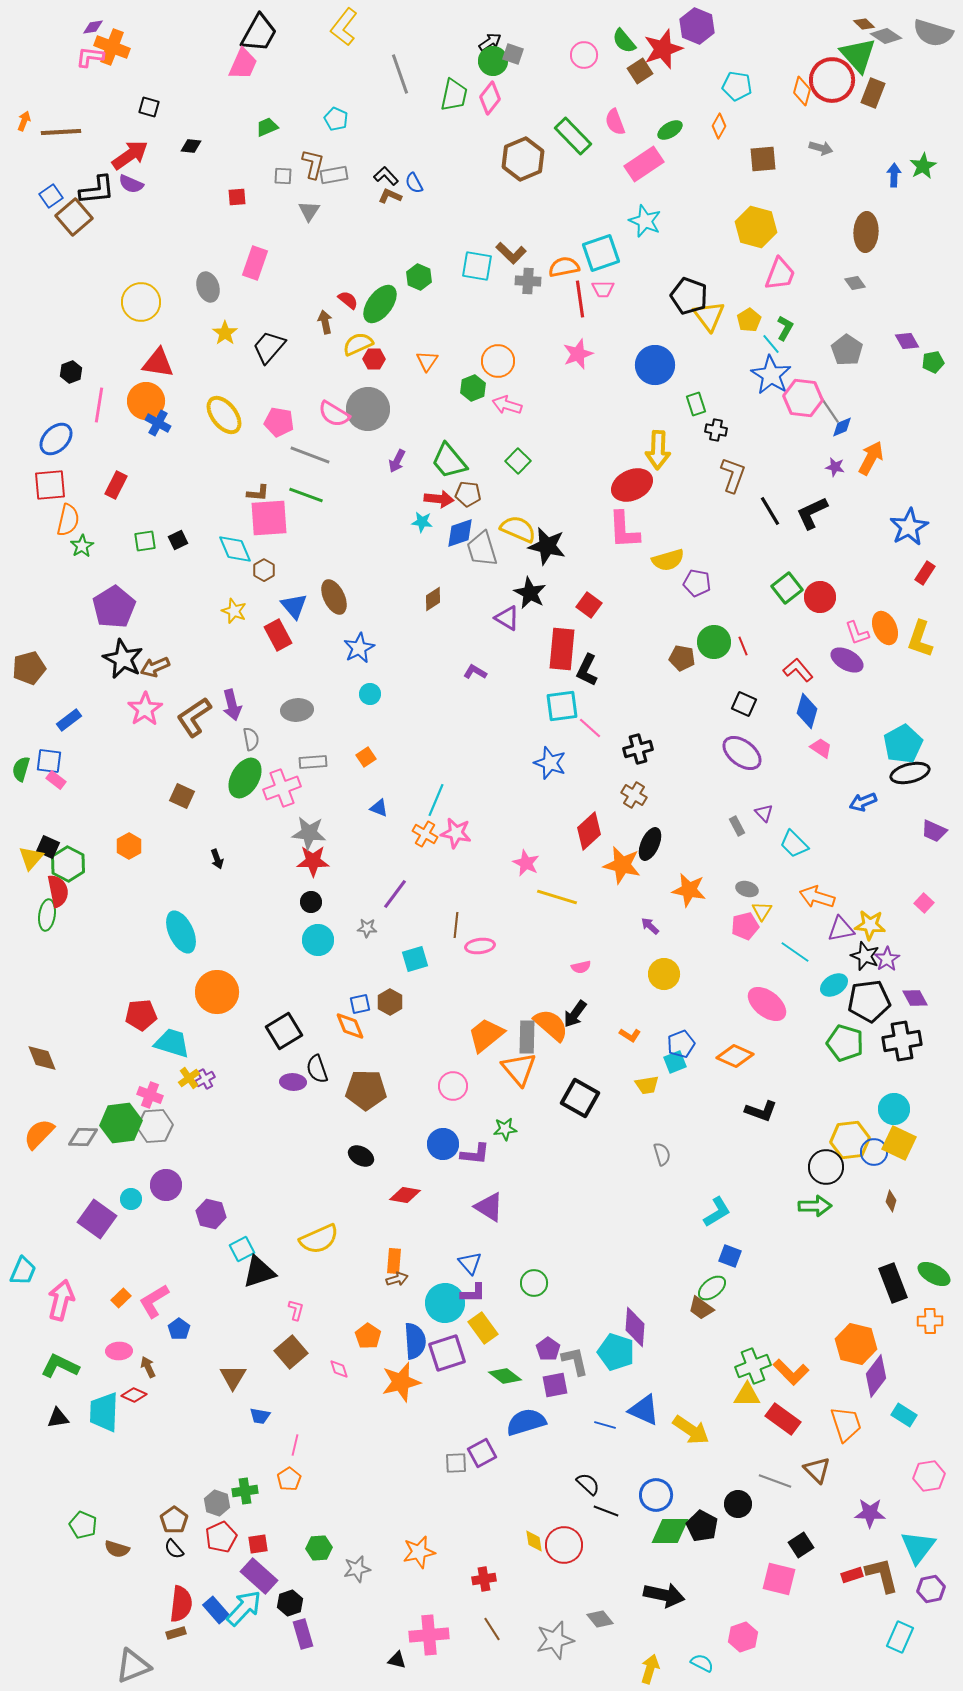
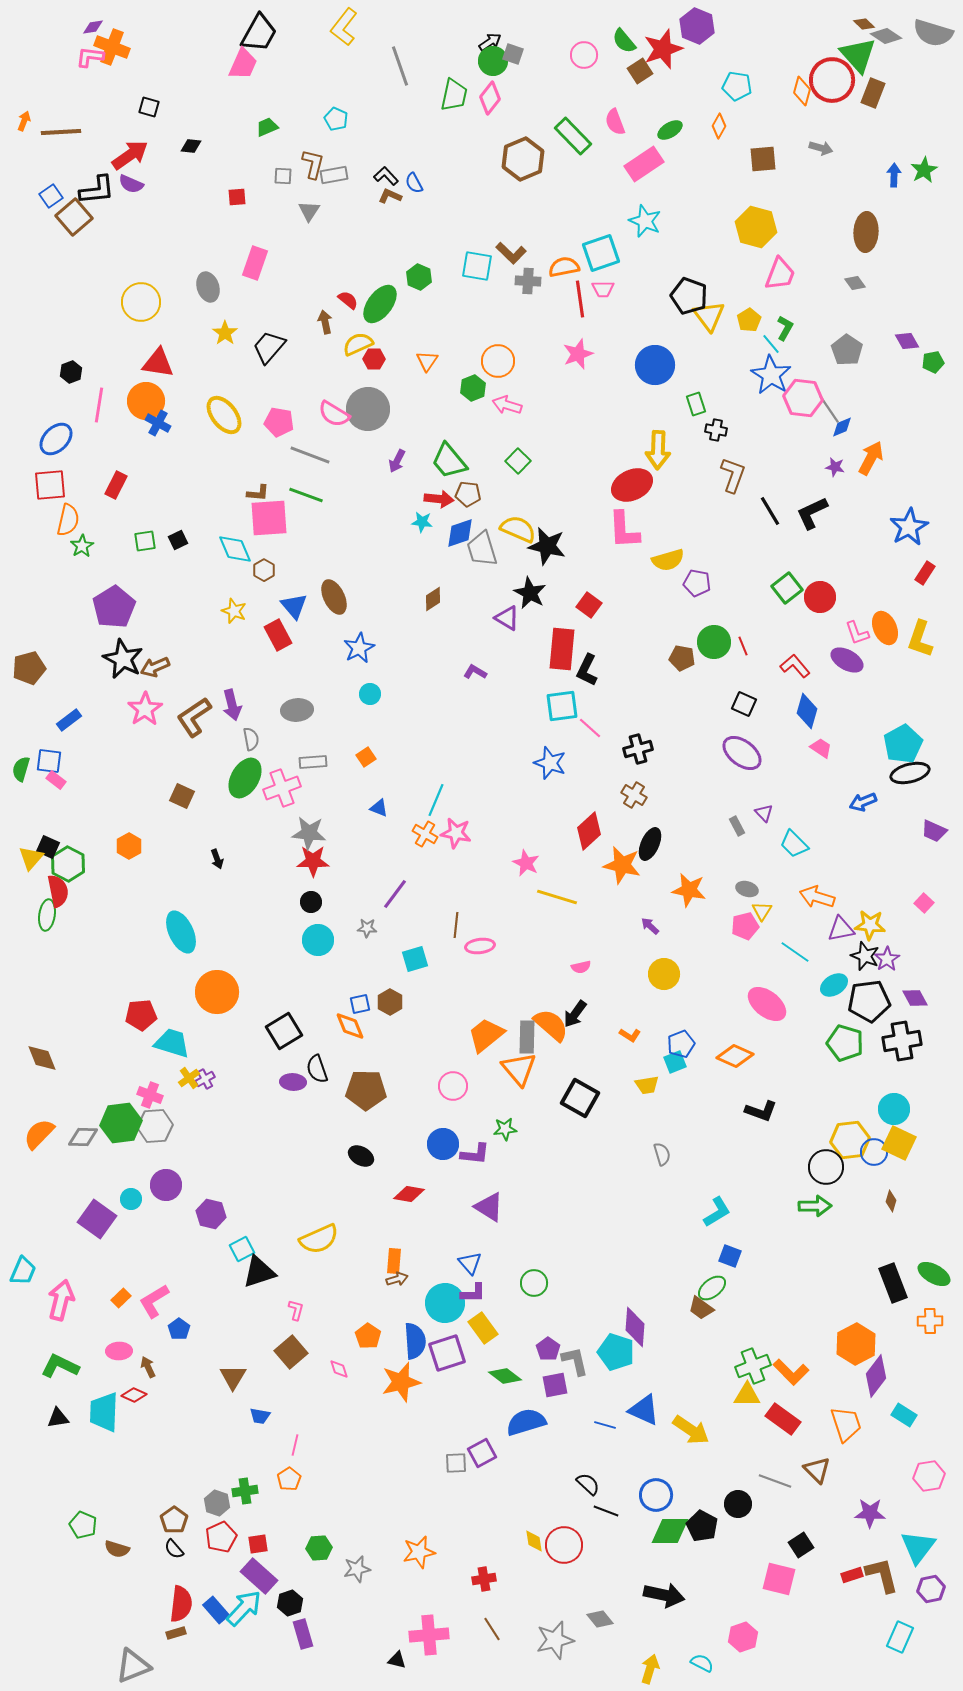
gray line at (400, 74): moved 8 px up
green star at (923, 166): moved 1 px right, 4 px down
red L-shape at (798, 670): moved 3 px left, 4 px up
red diamond at (405, 1195): moved 4 px right, 1 px up
orange hexagon at (856, 1344): rotated 18 degrees clockwise
